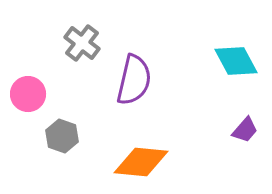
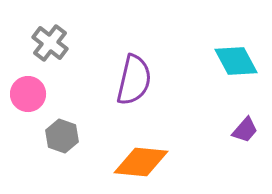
gray cross: moved 32 px left
